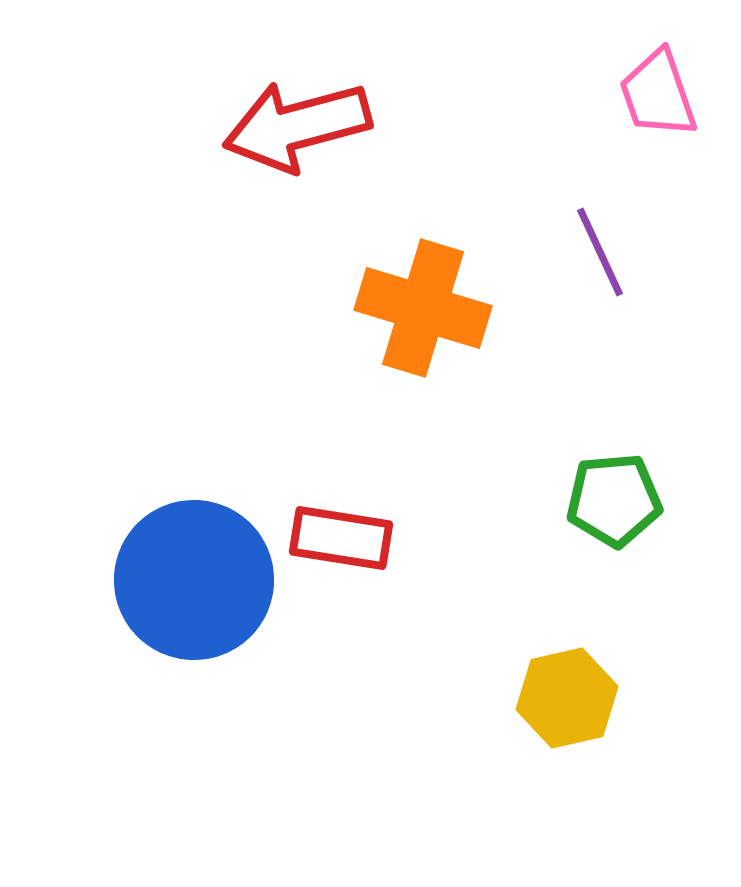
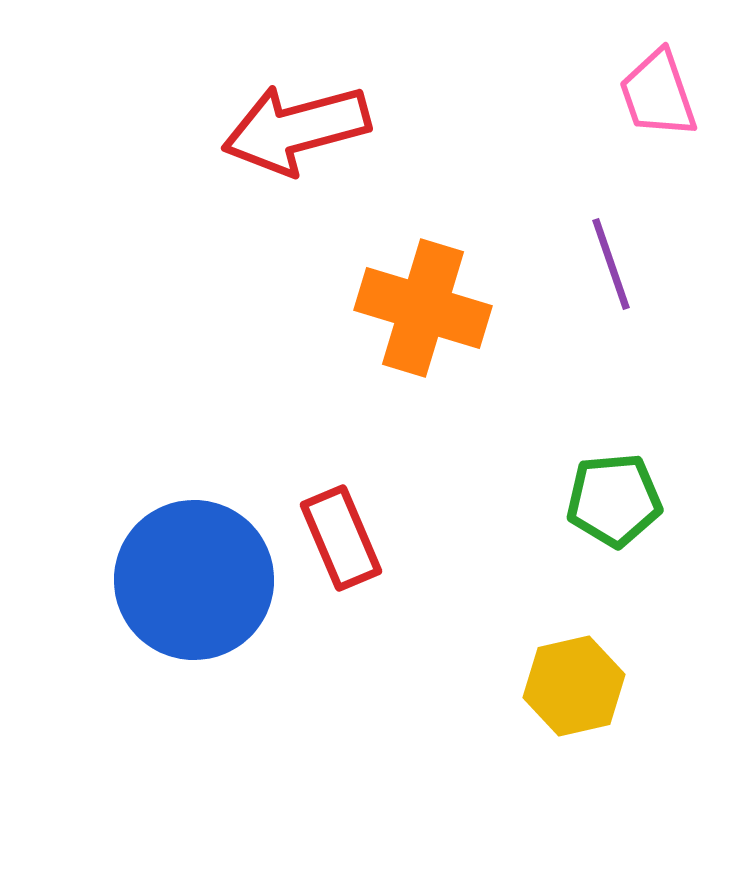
red arrow: moved 1 px left, 3 px down
purple line: moved 11 px right, 12 px down; rotated 6 degrees clockwise
red rectangle: rotated 58 degrees clockwise
yellow hexagon: moved 7 px right, 12 px up
